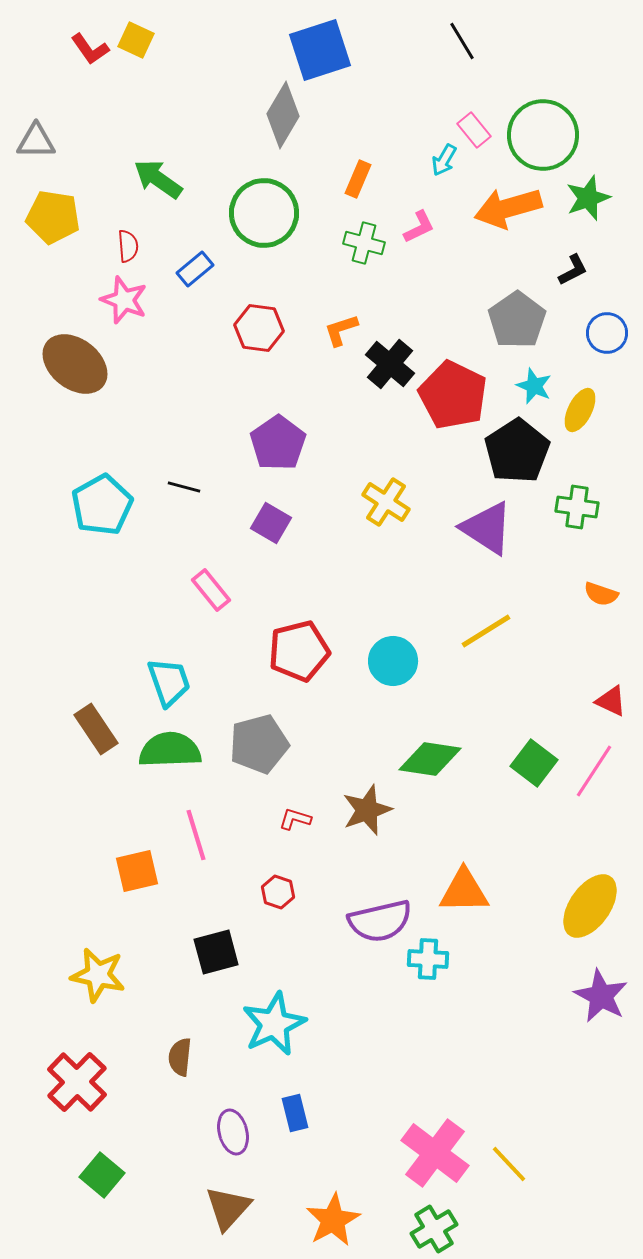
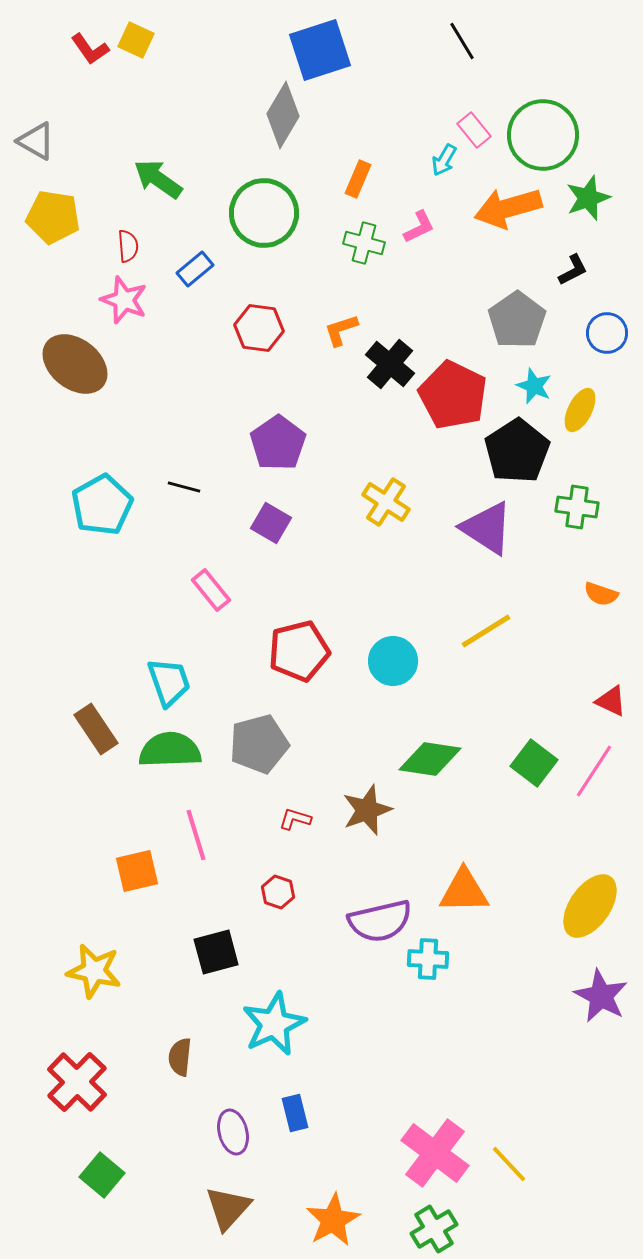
gray triangle at (36, 141): rotated 30 degrees clockwise
yellow star at (98, 975): moved 4 px left, 4 px up
